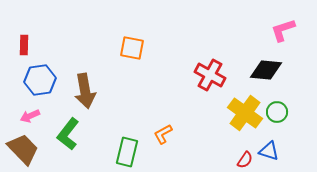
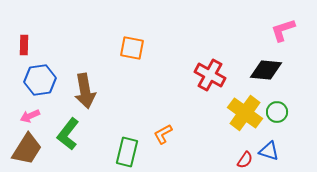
brown trapezoid: moved 4 px right; rotated 76 degrees clockwise
